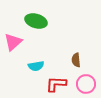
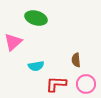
green ellipse: moved 3 px up
